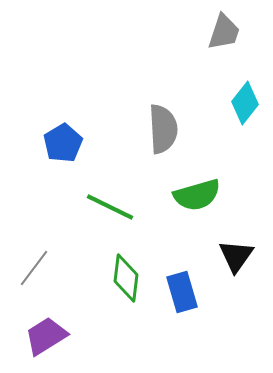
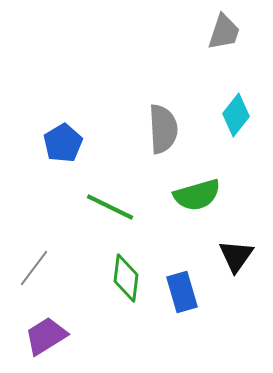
cyan diamond: moved 9 px left, 12 px down
